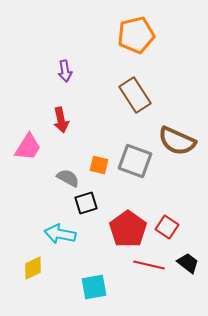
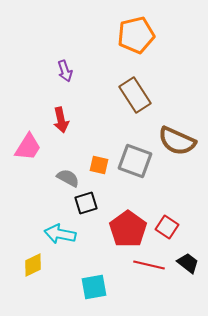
purple arrow: rotated 10 degrees counterclockwise
yellow diamond: moved 3 px up
